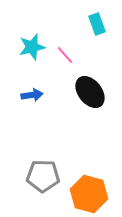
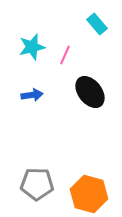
cyan rectangle: rotated 20 degrees counterclockwise
pink line: rotated 66 degrees clockwise
gray pentagon: moved 6 px left, 8 px down
